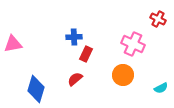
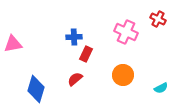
pink cross: moved 7 px left, 12 px up
